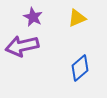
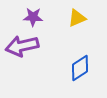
purple star: rotated 24 degrees counterclockwise
blue diamond: rotated 8 degrees clockwise
